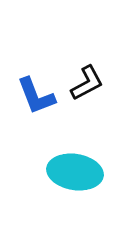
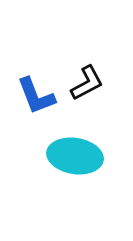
cyan ellipse: moved 16 px up
